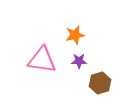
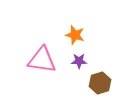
orange star: rotated 30 degrees clockwise
